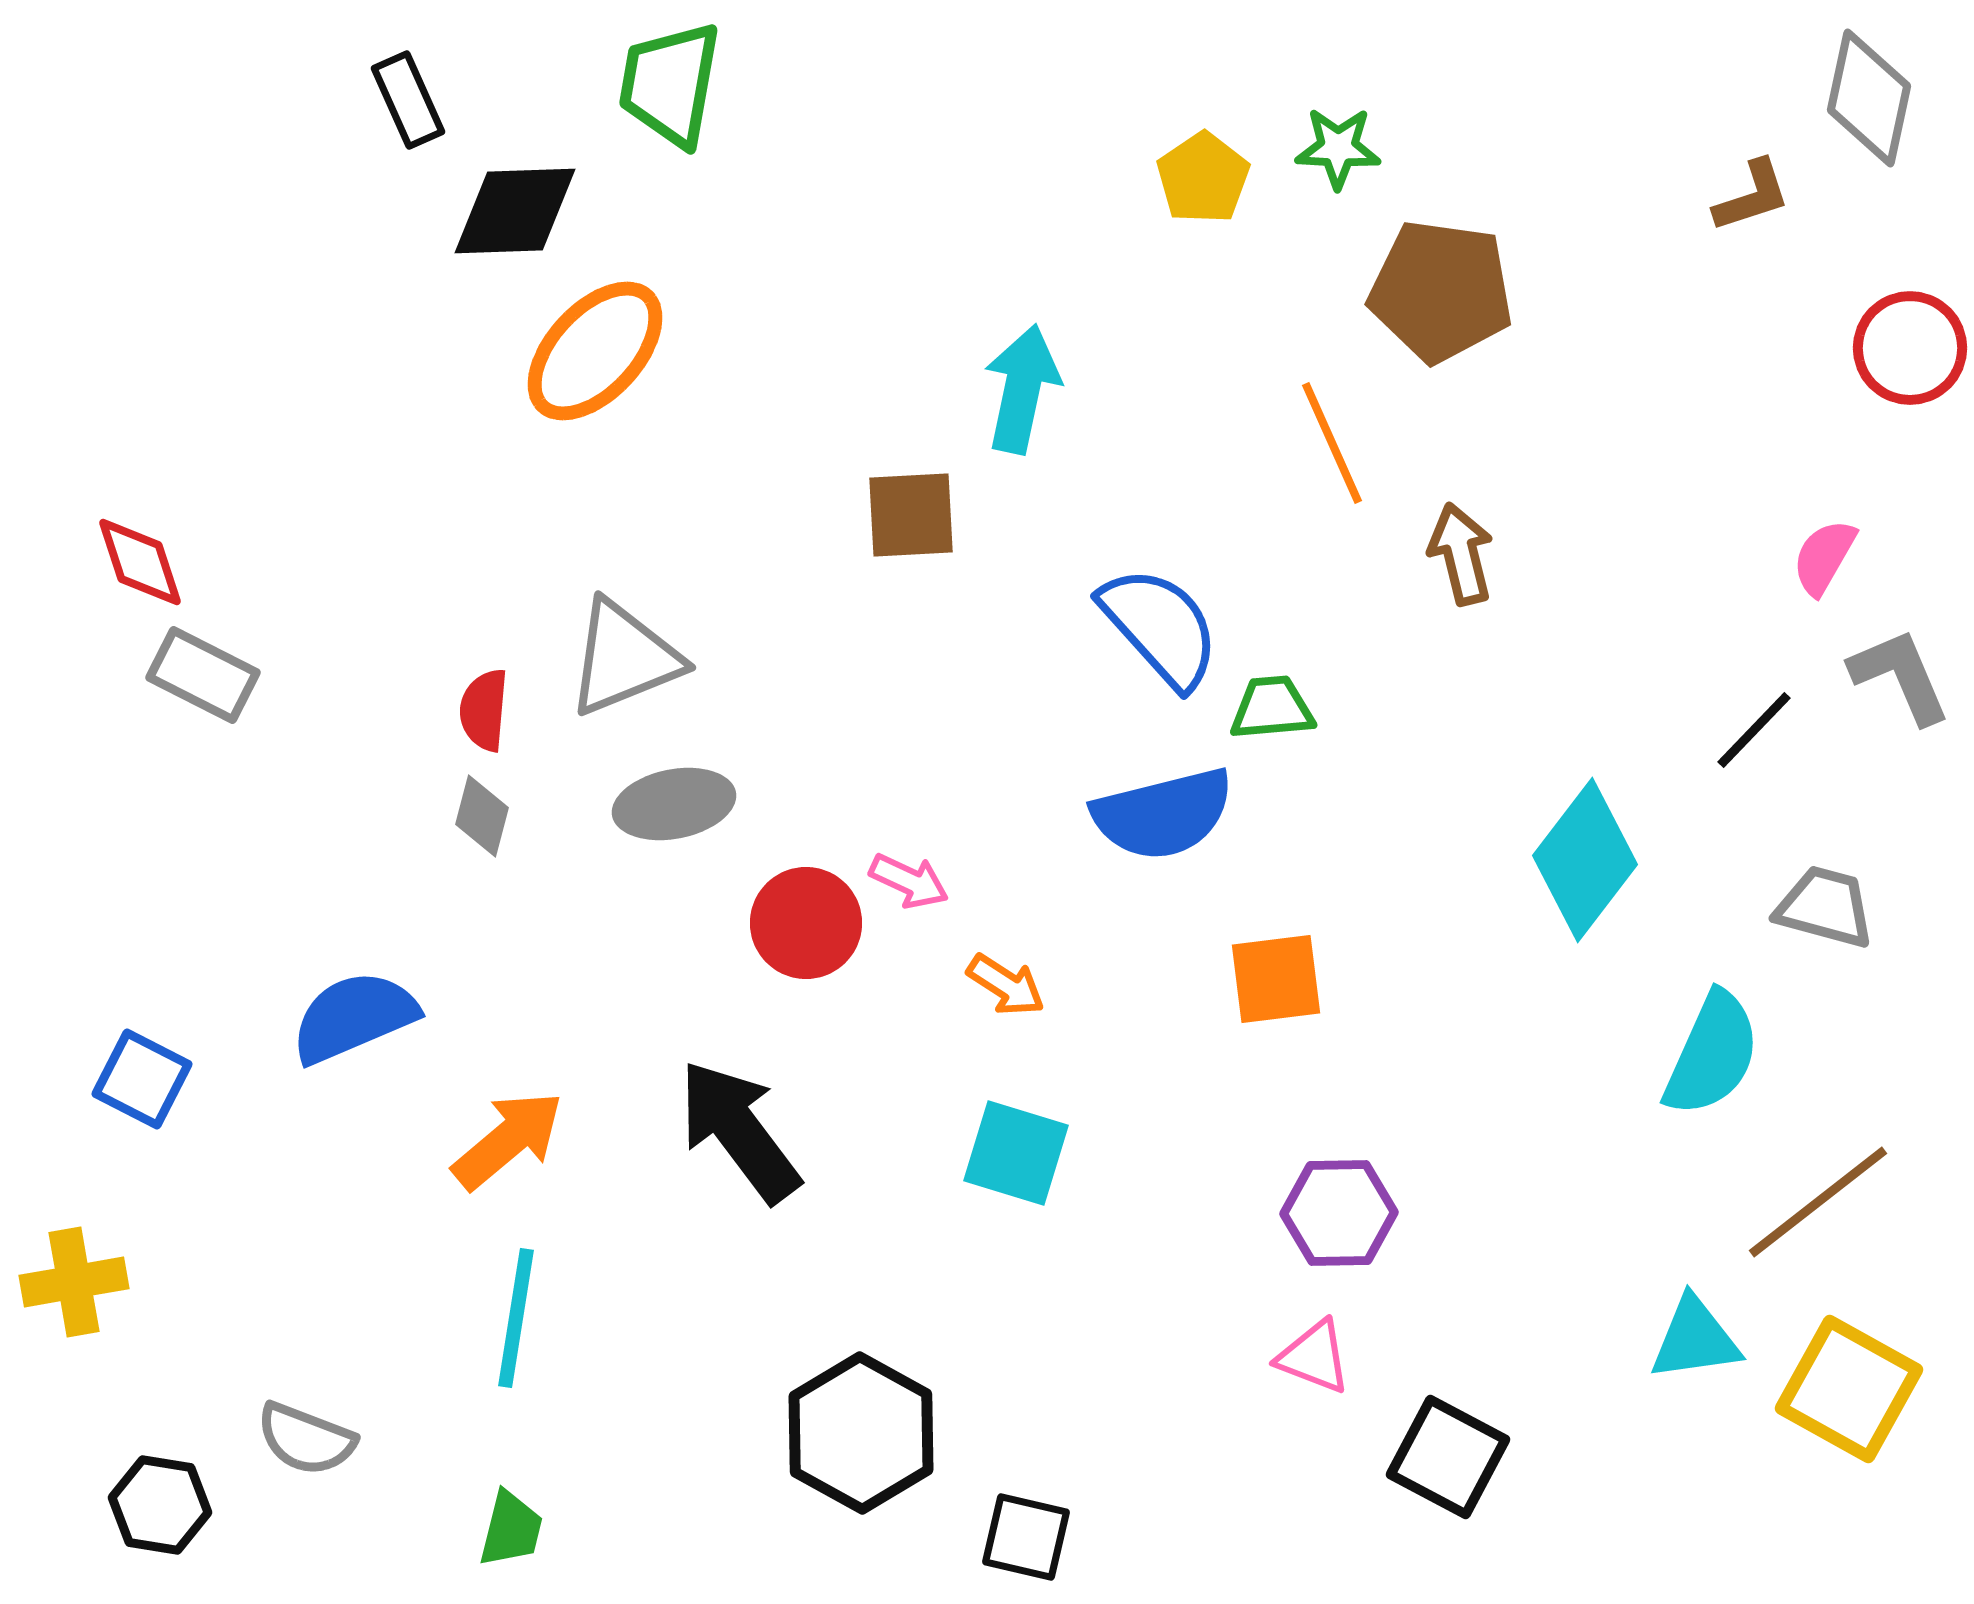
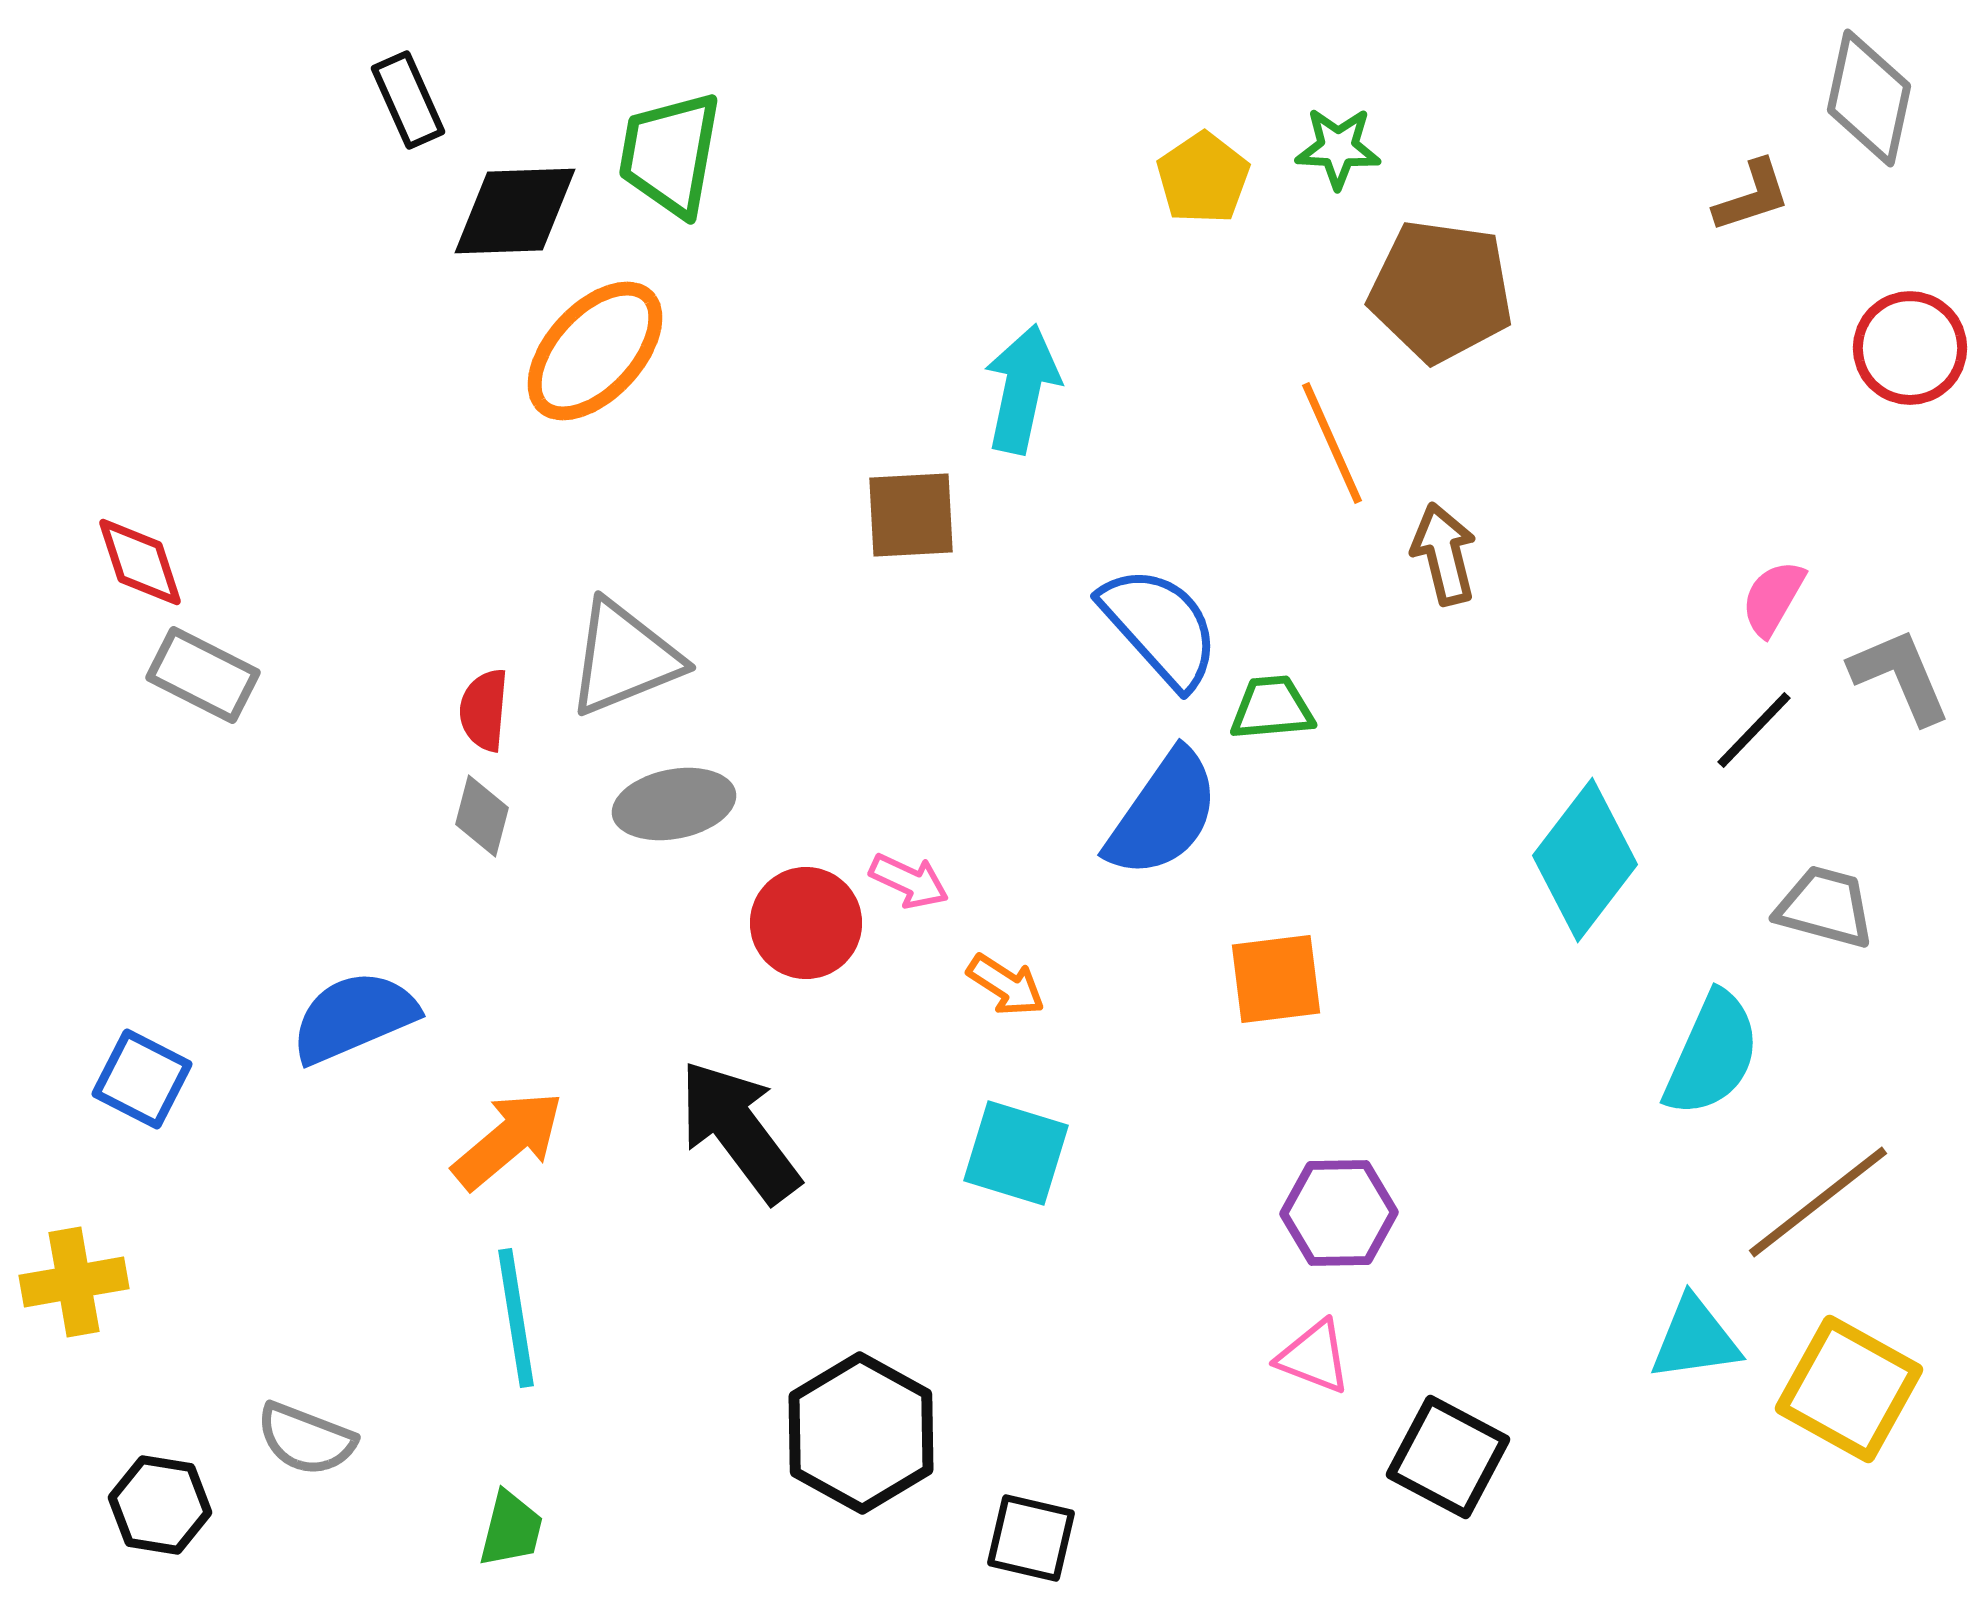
green trapezoid at (670, 84): moved 70 px down
brown arrow at (1461, 554): moved 17 px left
pink semicircle at (1824, 557): moved 51 px left, 41 px down
blue semicircle at (1163, 814): rotated 41 degrees counterclockwise
cyan line at (516, 1318): rotated 18 degrees counterclockwise
black square at (1026, 1537): moved 5 px right, 1 px down
